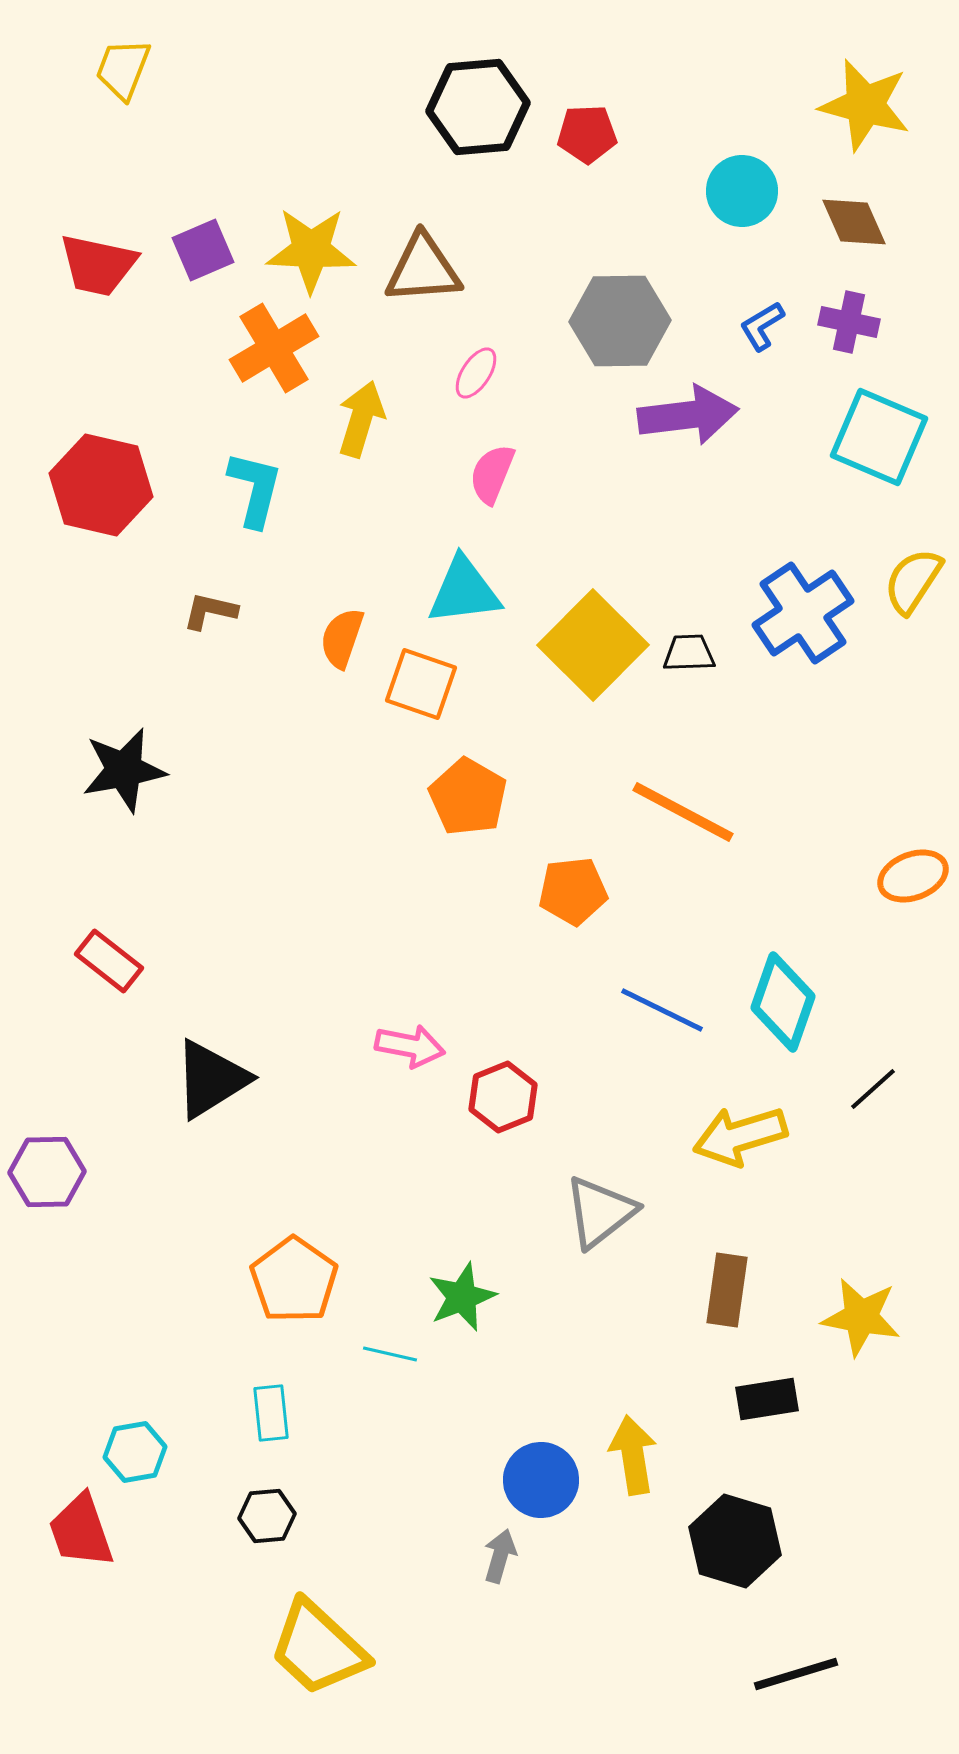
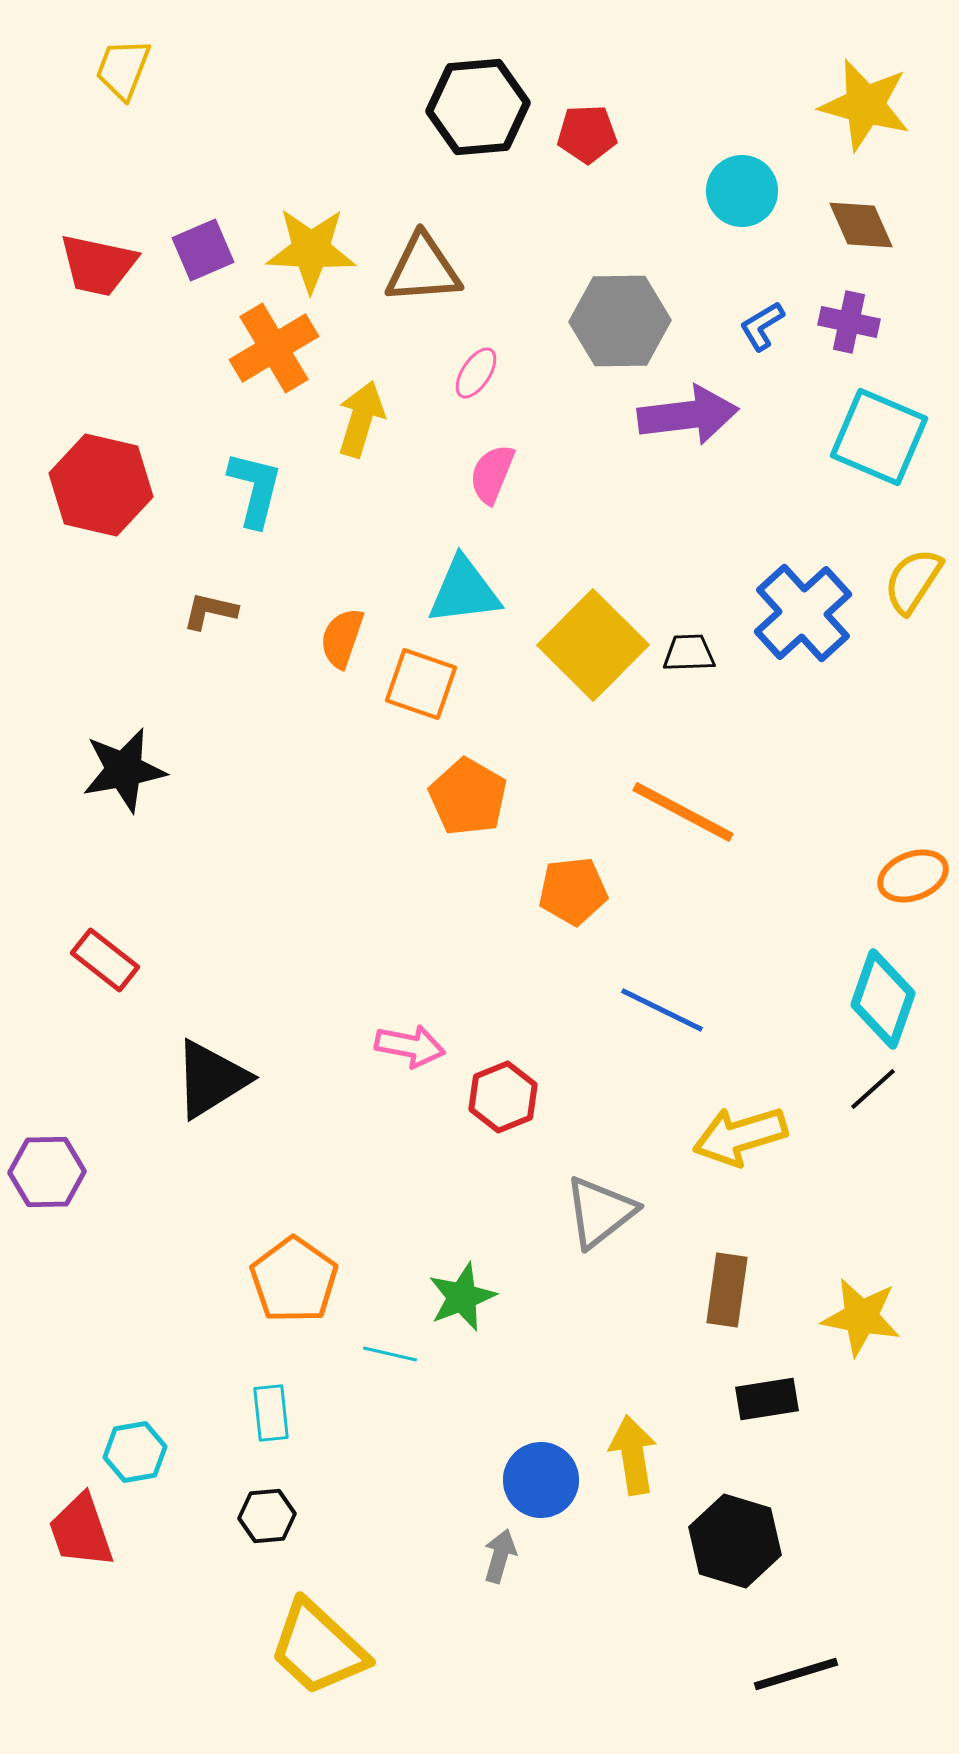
brown diamond at (854, 222): moved 7 px right, 3 px down
blue cross at (803, 613): rotated 8 degrees counterclockwise
red rectangle at (109, 961): moved 4 px left, 1 px up
cyan diamond at (783, 1002): moved 100 px right, 3 px up
